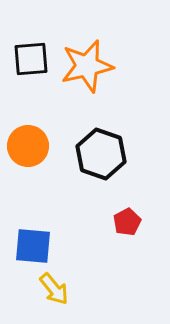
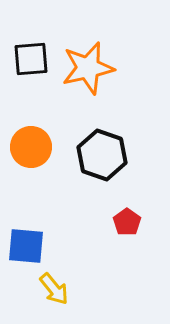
orange star: moved 1 px right, 2 px down
orange circle: moved 3 px right, 1 px down
black hexagon: moved 1 px right, 1 px down
red pentagon: rotated 8 degrees counterclockwise
blue square: moved 7 px left
